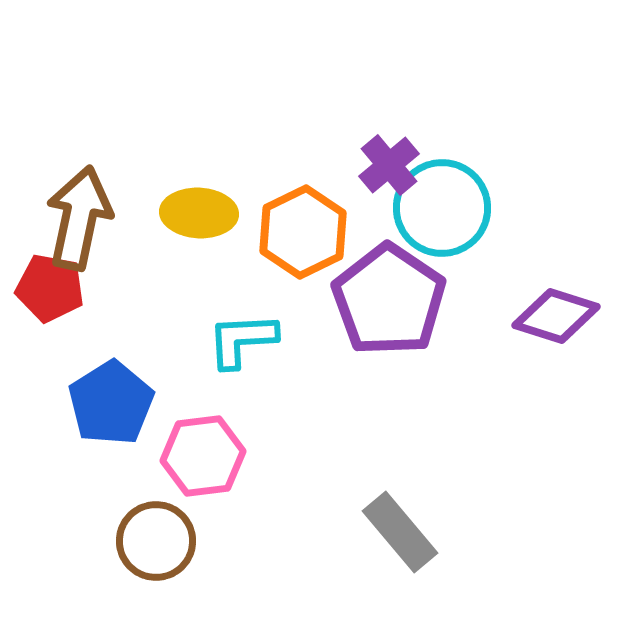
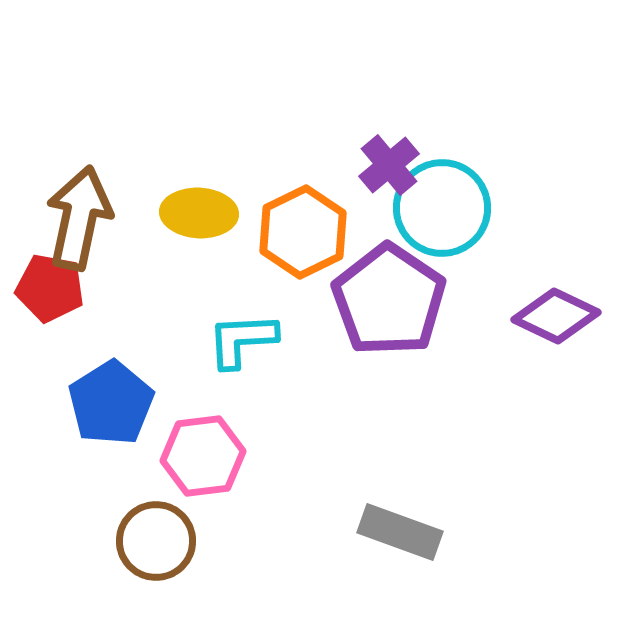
purple diamond: rotated 8 degrees clockwise
gray rectangle: rotated 30 degrees counterclockwise
